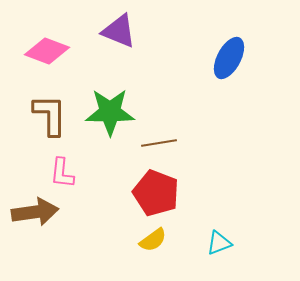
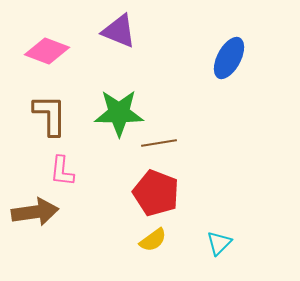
green star: moved 9 px right, 1 px down
pink L-shape: moved 2 px up
cyan triangle: rotated 24 degrees counterclockwise
